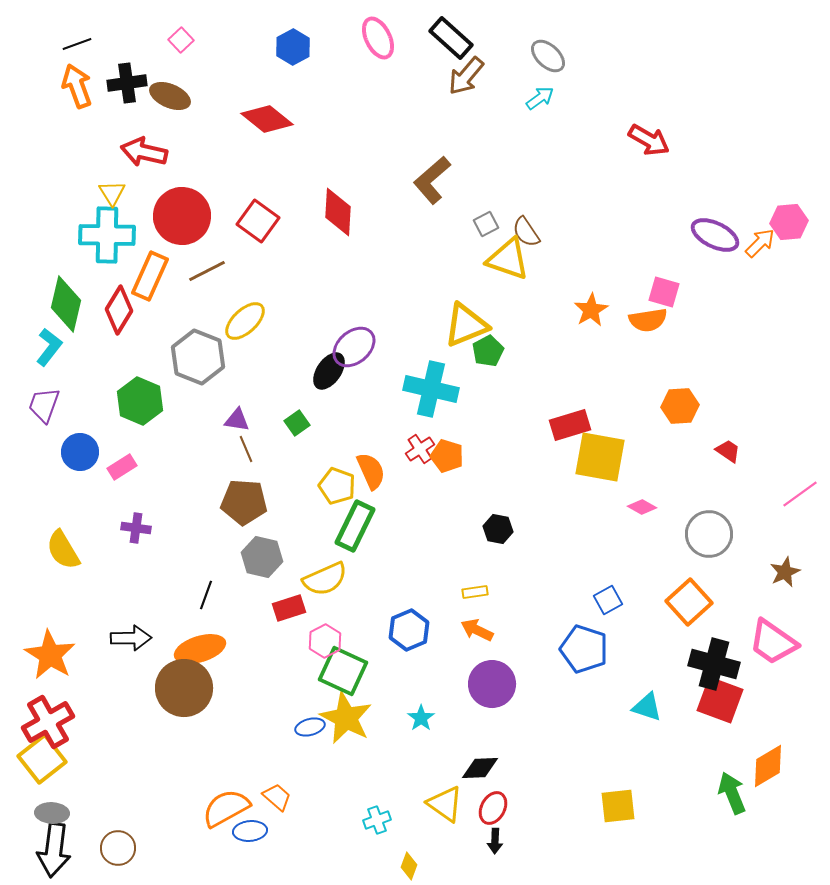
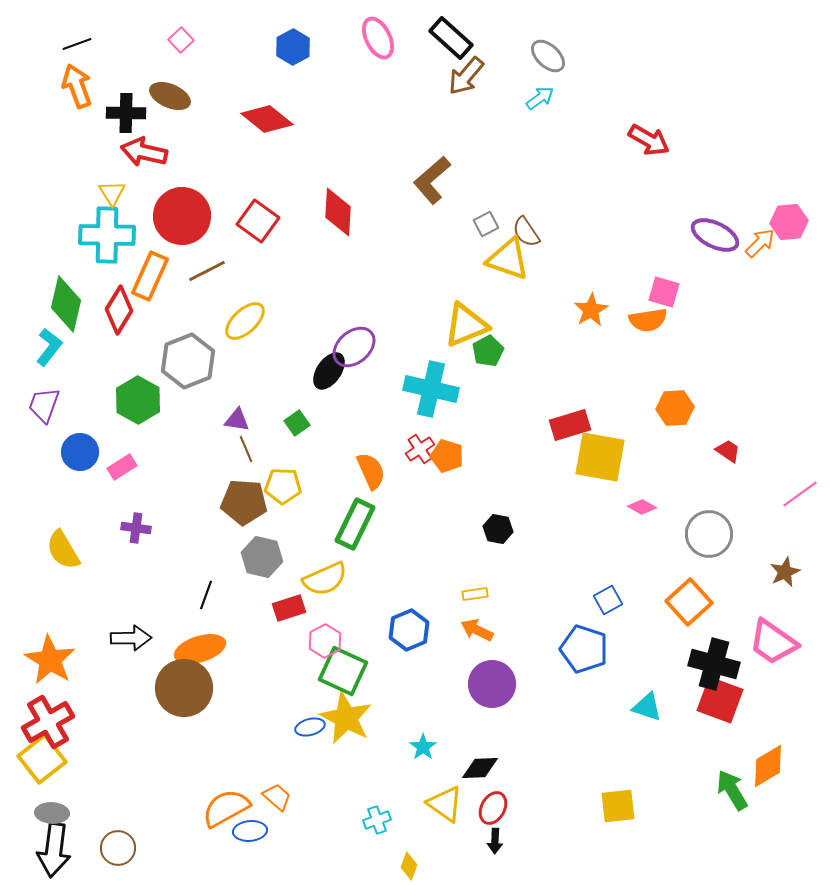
black cross at (127, 83): moved 1 px left, 30 px down; rotated 9 degrees clockwise
gray hexagon at (198, 357): moved 10 px left, 4 px down; rotated 16 degrees clockwise
green hexagon at (140, 401): moved 2 px left, 1 px up; rotated 6 degrees clockwise
orange hexagon at (680, 406): moved 5 px left, 2 px down
yellow pentagon at (337, 486): moved 54 px left; rotated 18 degrees counterclockwise
green rectangle at (355, 526): moved 2 px up
yellow rectangle at (475, 592): moved 2 px down
orange star at (50, 655): moved 5 px down
cyan star at (421, 718): moved 2 px right, 29 px down
green arrow at (732, 793): moved 3 px up; rotated 9 degrees counterclockwise
